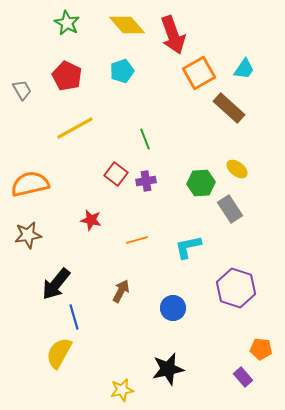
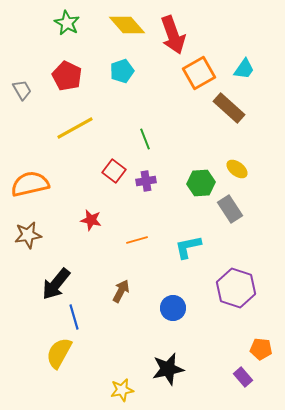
red square: moved 2 px left, 3 px up
